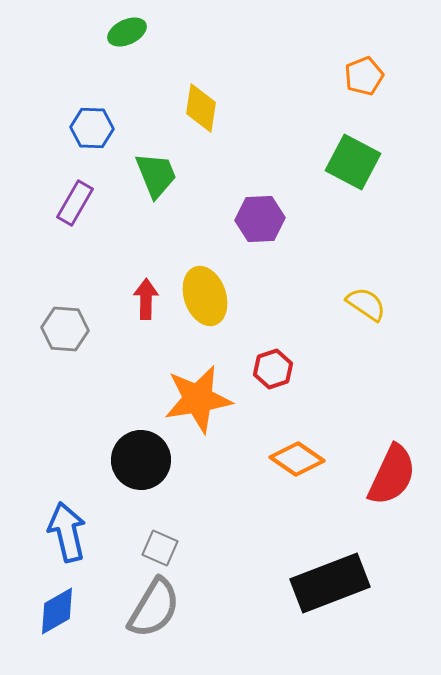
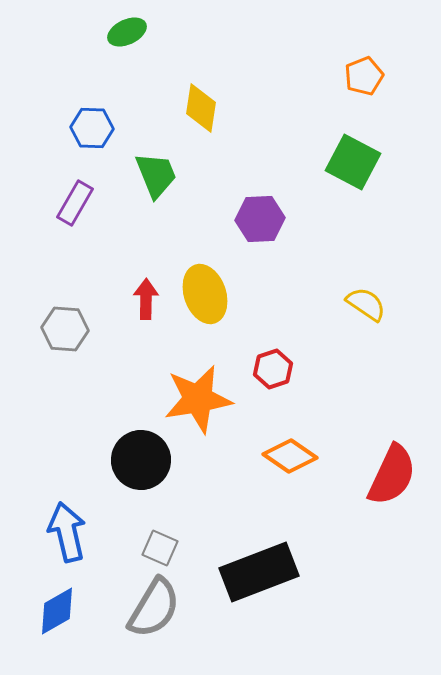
yellow ellipse: moved 2 px up
orange diamond: moved 7 px left, 3 px up
black rectangle: moved 71 px left, 11 px up
